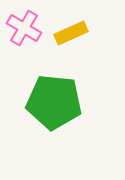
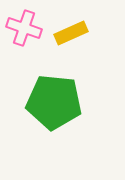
pink cross: rotated 12 degrees counterclockwise
